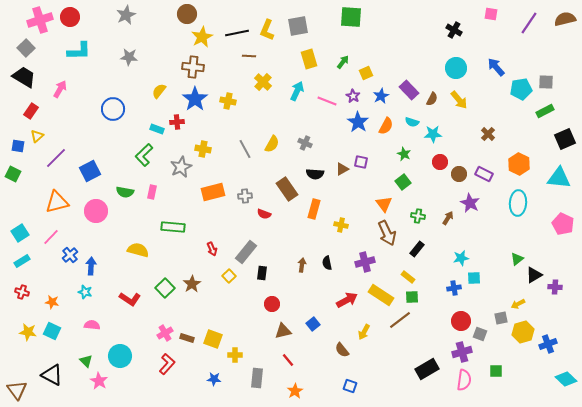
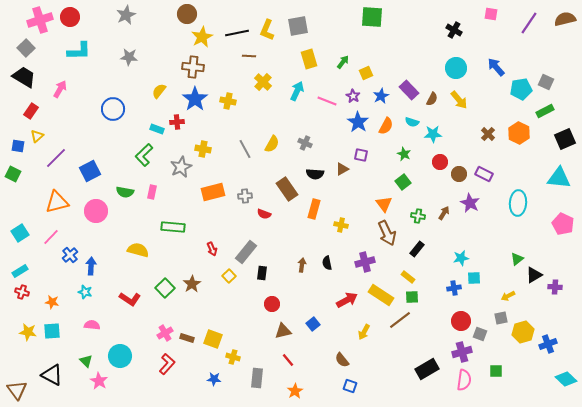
green square at (351, 17): moved 21 px right
gray square at (546, 82): rotated 21 degrees clockwise
purple square at (361, 162): moved 7 px up
orange hexagon at (519, 164): moved 31 px up
brown arrow at (448, 218): moved 4 px left, 5 px up
cyan rectangle at (22, 261): moved 2 px left, 10 px down
yellow arrow at (518, 304): moved 10 px left, 8 px up
cyan square at (52, 331): rotated 30 degrees counterclockwise
brown semicircle at (342, 350): moved 10 px down
yellow cross at (235, 355): moved 2 px left, 2 px down; rotated 16 degrees clockwise
